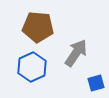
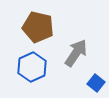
brown pentagon: rotated 8 degrees clockwise
blue square: rotated 36 degrees counterclockwise
